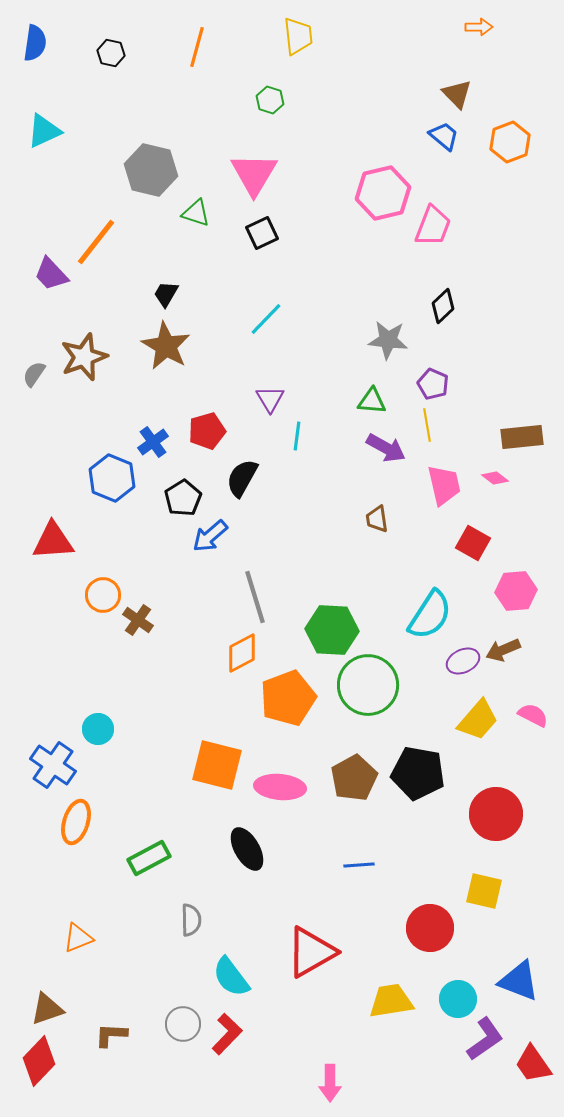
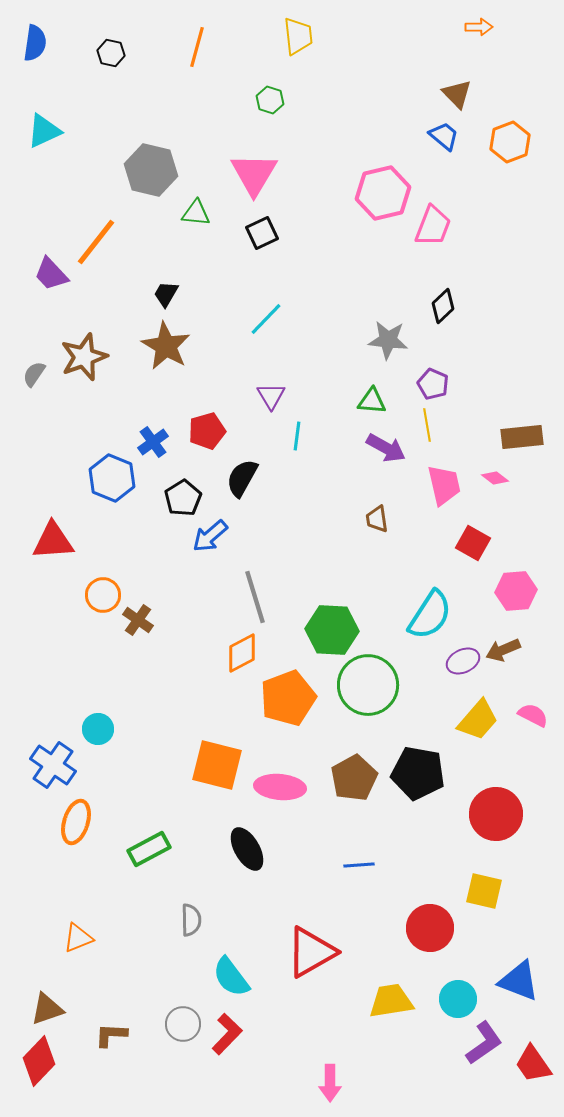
green triangle at (196, 213): rotated 12 degrees counterclockwise
purple triangle at (270, 399): moved 1 px right, 3 px up
green rectangle at (149, 858): moved 9 px up
purple L-shape at (485, 1039): moved 1 px left, 4 px down
